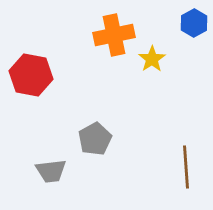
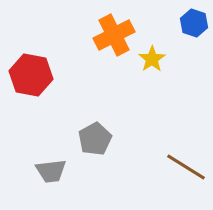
blue hexagon: rotated 12 degrees counterclockwise
orange cross: rotated 15 degrees counterclockwise
brown line: rotated 54 degrees counterclockwise
